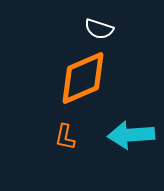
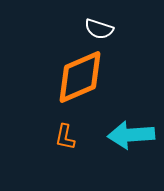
orange diamond: moved 3 px left, 1 px up
